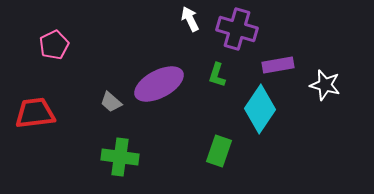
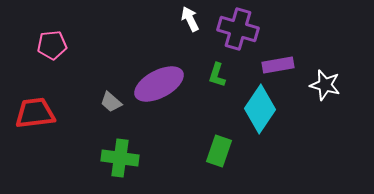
purple cross: moved 1 px right
pink pentagon: moved 2 px left; rotated 20 degrees clockwise
green cross: moved 1 px down
